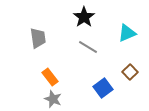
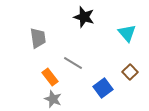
black star: rotated 20 degrees counterclockwise
cyan triangle: rotated 48 degrees counterclockwise
gray line: moved 15 px left, 16 px down
